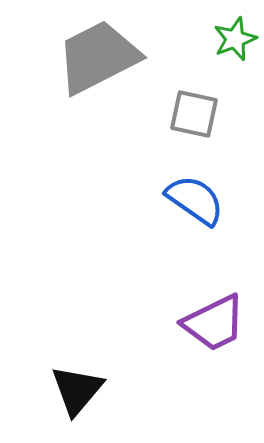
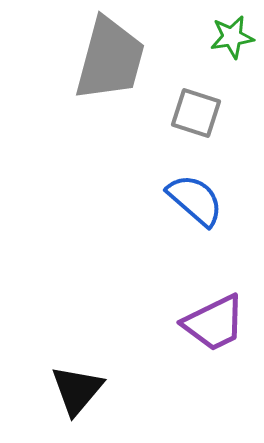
green star: moved 3 px left, 2 px up; rotated 12 degrees clockwise
gray trapezoid: moved 12 px right, 2 px down; rotated 132 degrees clockwise
gray square: moved 2 px right, 1 px up; rotated 6 degrees clockwise
blue semicircle: rotated 6 degrees clockwise
